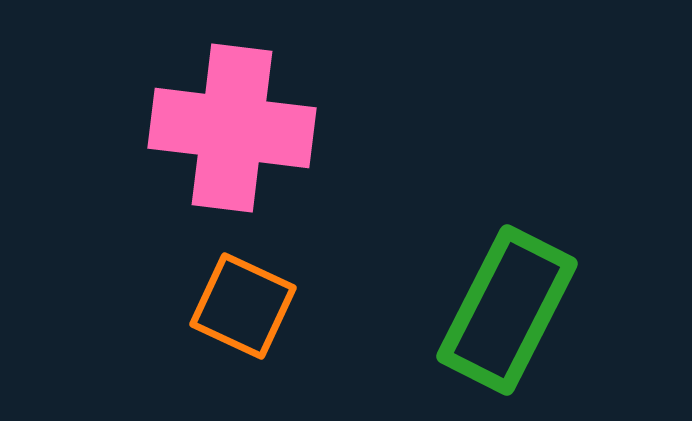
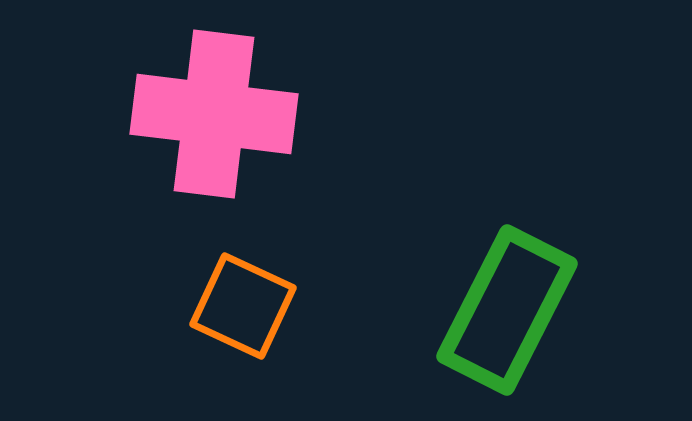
pink cross: moved 18 px left, 14 px up
